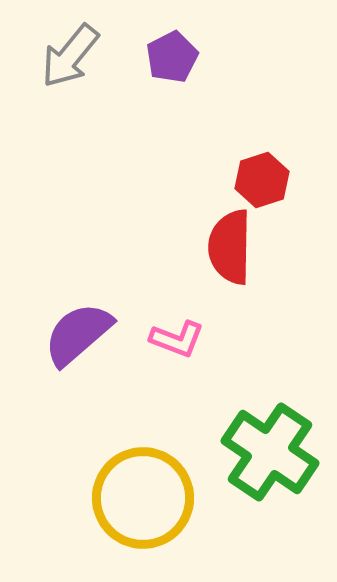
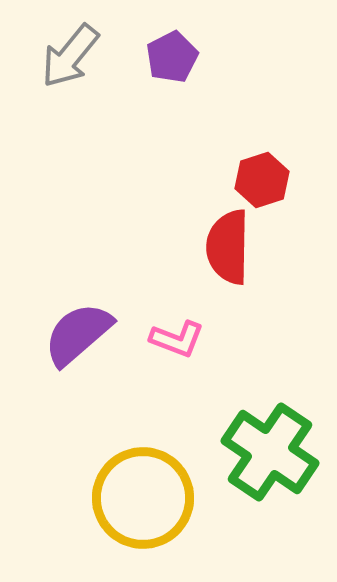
red semicircle: moved 2 px left
